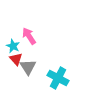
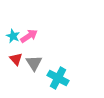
pink arrow: rotated 90 degrees clockwise
cyan star: moved 10 px up
gray triangle: moved 6 px right, 4 px up
